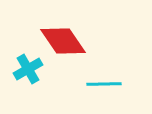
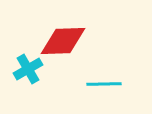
red diamond: rotated 57 degrees counterclockwise
